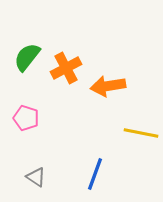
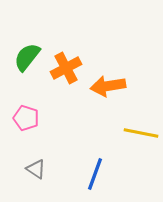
gray triangle: moved 8 px up
